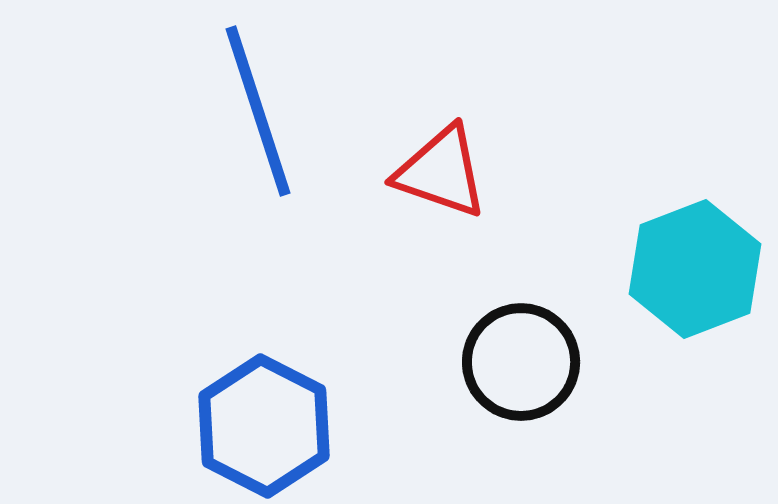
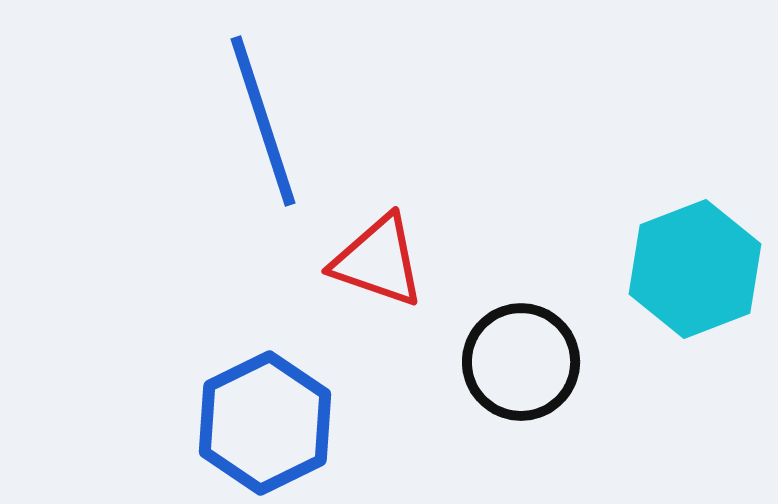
blue line: moved 5 px right, 10 px down
red triangle: moved 63 px left, 89 px down
blue hexagon: moved 1 px right, 3 px up; rotated 7 degrees clockwise
